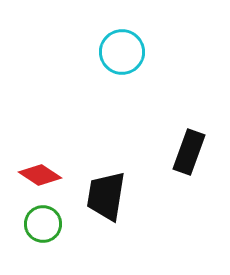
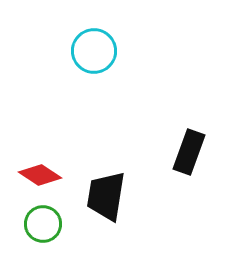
cyan circle: moved 28 px left, 1 px up
